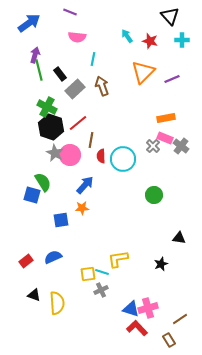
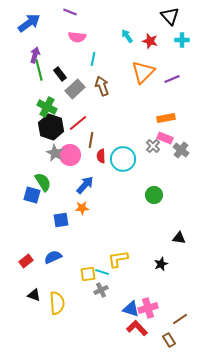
gray cross at (181, 146): moved 4 px down
